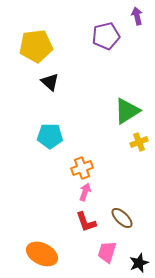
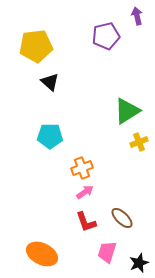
pink arrow: rotated 36 degrees clockwise
